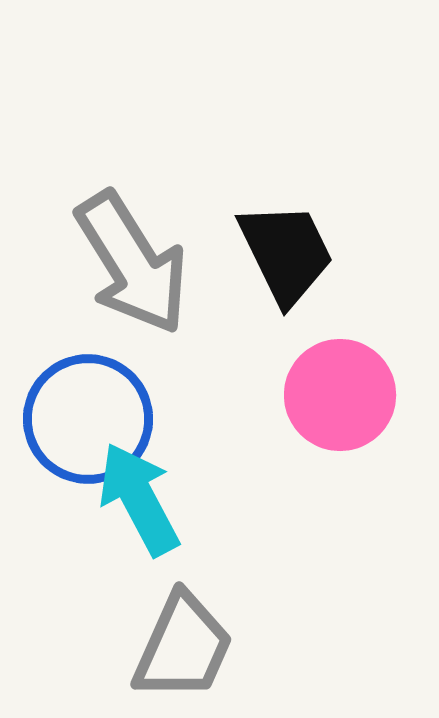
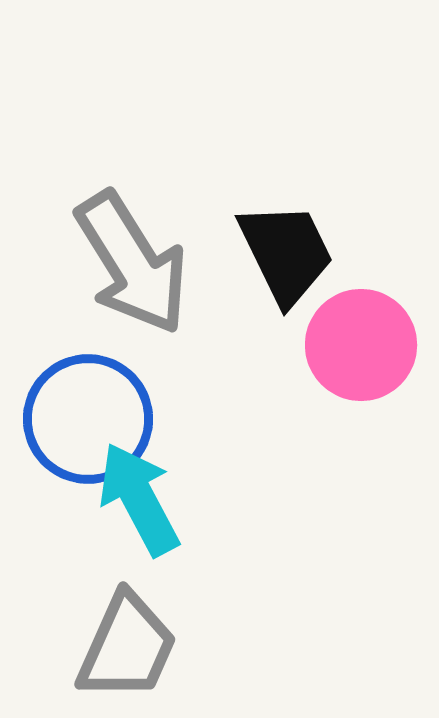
pink circle: moved 21 px right, 50 px up
gray trapezoid: moved 56 px left
